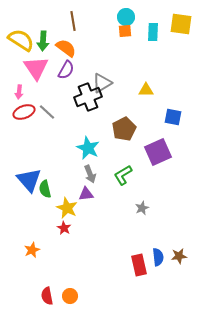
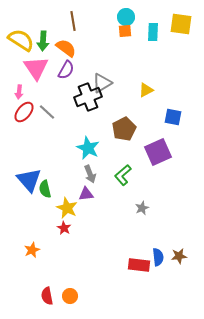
yellow triangle: rotated 28 degrees counterclockwise
red ellipse: rotated 30 degrees counterclockwise
green L-shape: rotated 10 degrees counterclockwise
red rectangle: rotated 70 degrees counterclockwise
